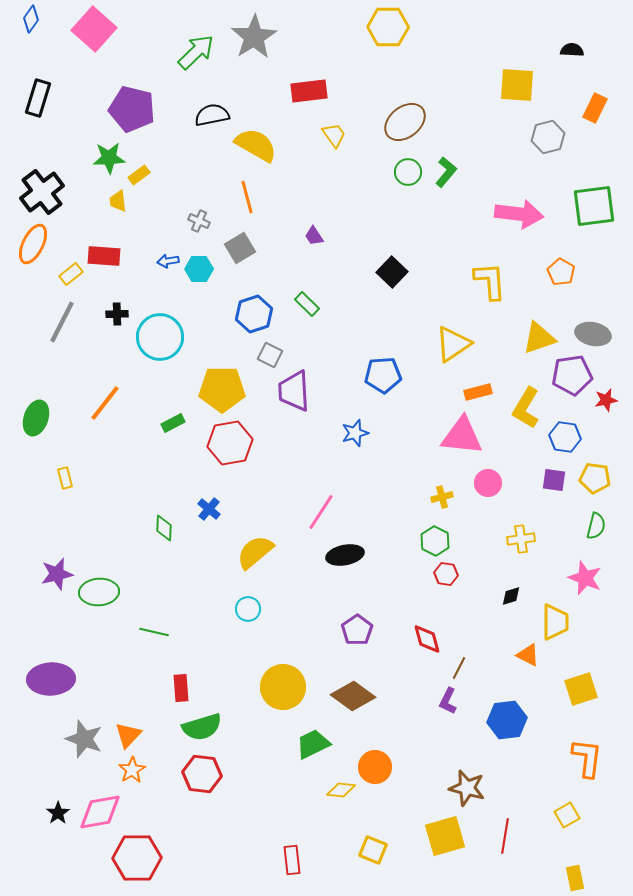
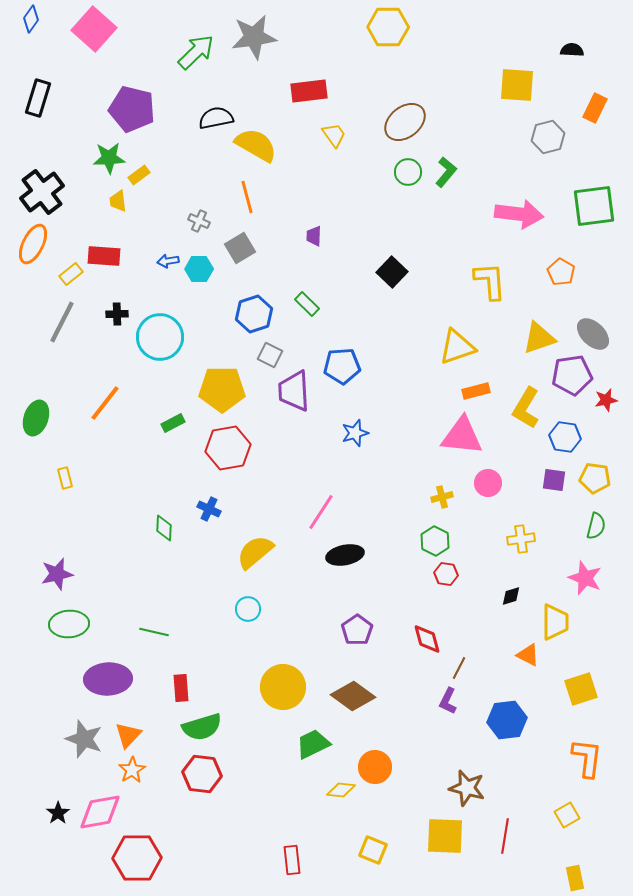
gray star at (254, 37): rotated 24 degrees clockwise
black semicircle at (212, 115): moved 4 px right, 3 px down
purple trapezoid at (314, 236): rotated 35 degrees clockwise
gray ellipse at (593, 334): rotated 32 degrees clockwise
yellow triangle at (453, 344): moved 4 px right, 3 px down; rotated 15 degrees clockwise
blue pentagon at (383, 375): moved 41 px left, 9 px up
orange rectangle at (478, 392): moved 2 px left, 1 px up
red hexagon at (230, 443): moved 2 px left, 5 px down
blue cross at (209, 509): rotated 15 degrees counterclockwise
green ellipse at (99, 592): moved 30 px left, 32 px down
purple ellipse at (51, 679): moved 57 px right
yellow square at (445, 836): rotated 18 degrees clockwise
